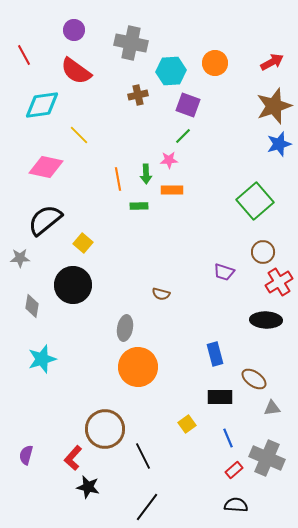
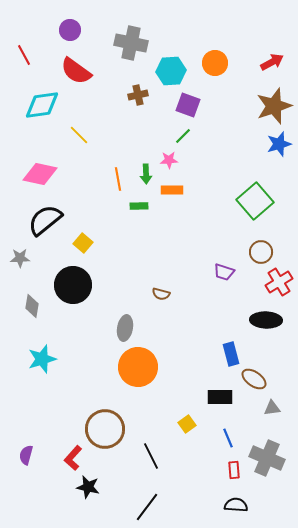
purple circle at (74, 30): moved 4 px left
pink diamond at (46, 167): moved 6 px left, 7 px down
brown circle at (263, 252): moved 2 px left
blue rectangle at (215, 354): moved 16 px right
black line at (143, 456): moved 8 px right
red rectangle at (234, 470): rotated 54 degrees counterclockwise
